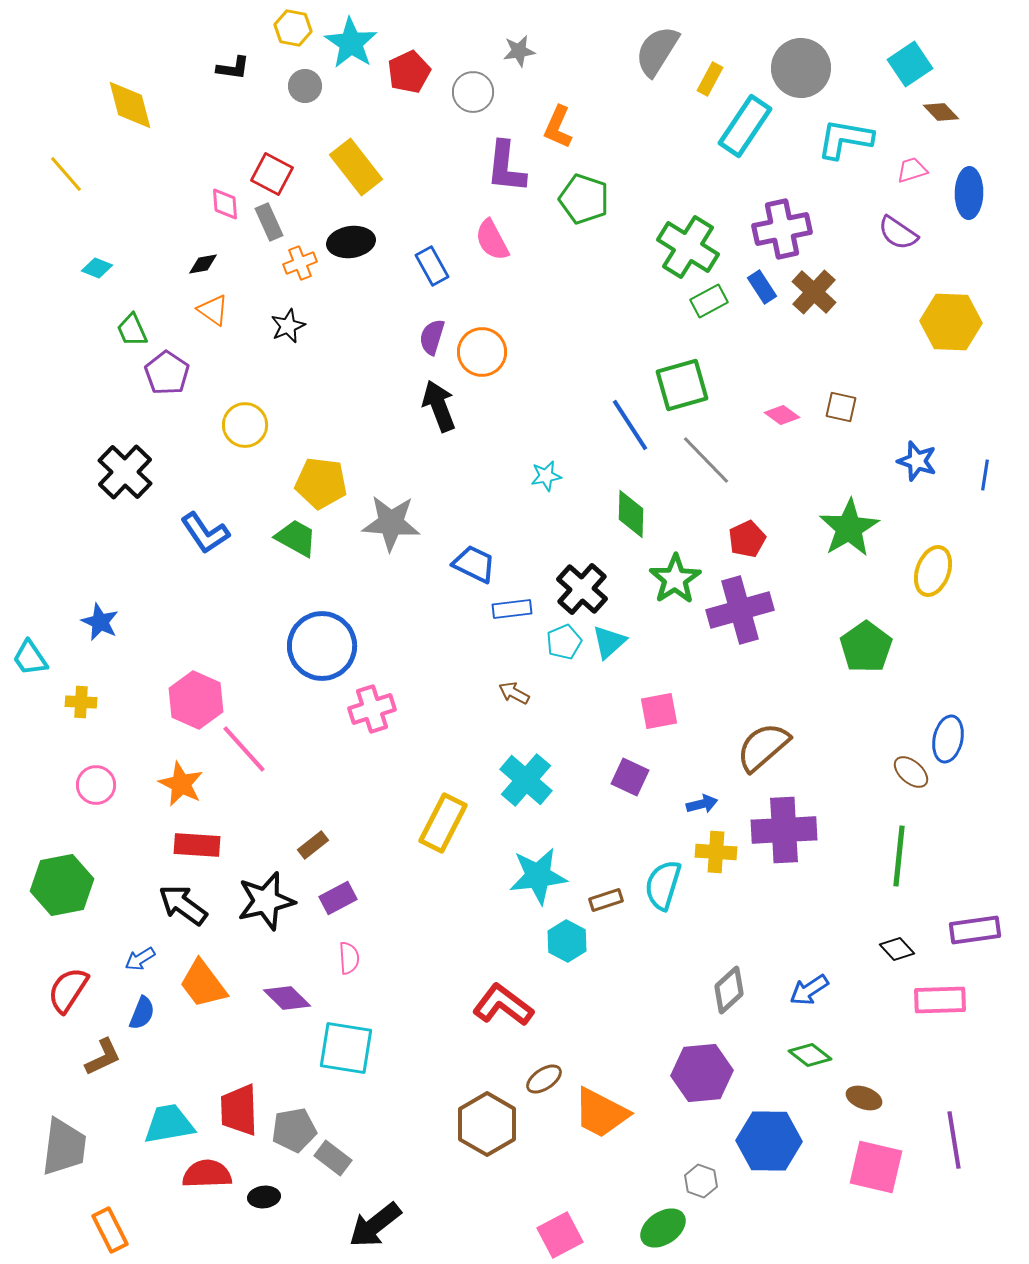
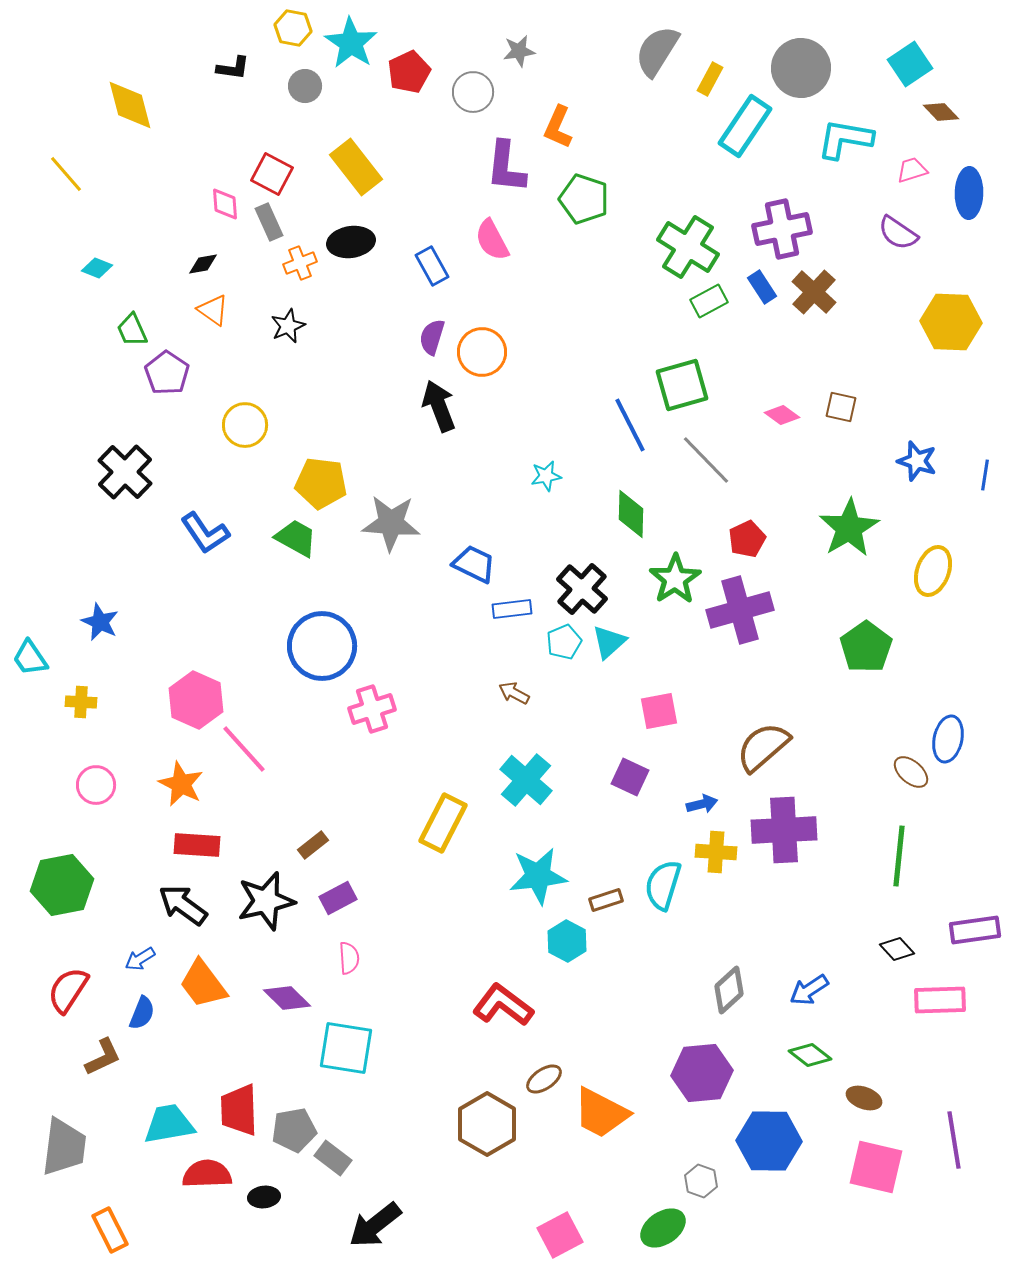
blue line at (630, 425): rotated 6 degrees clockwise
